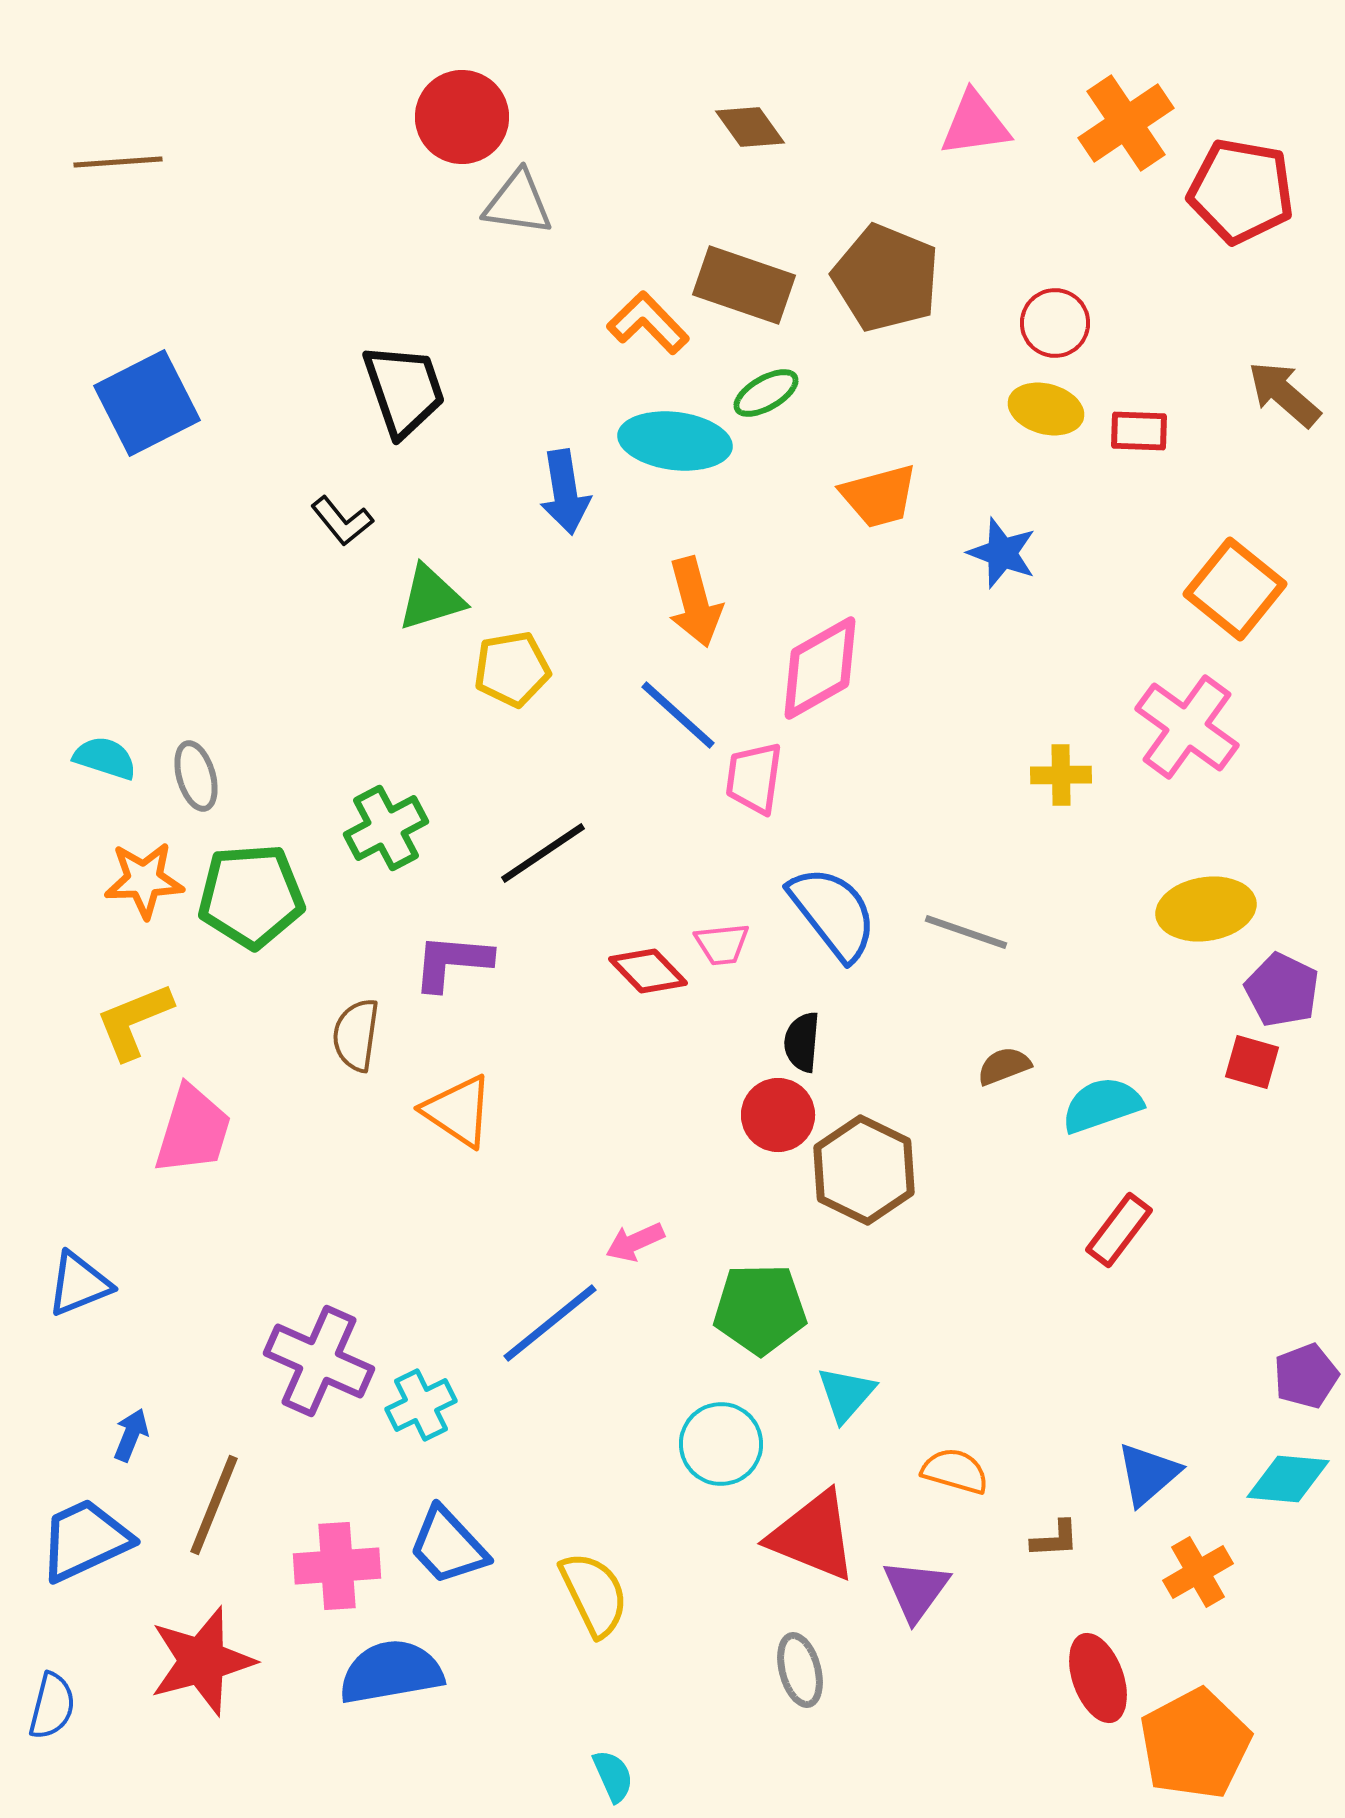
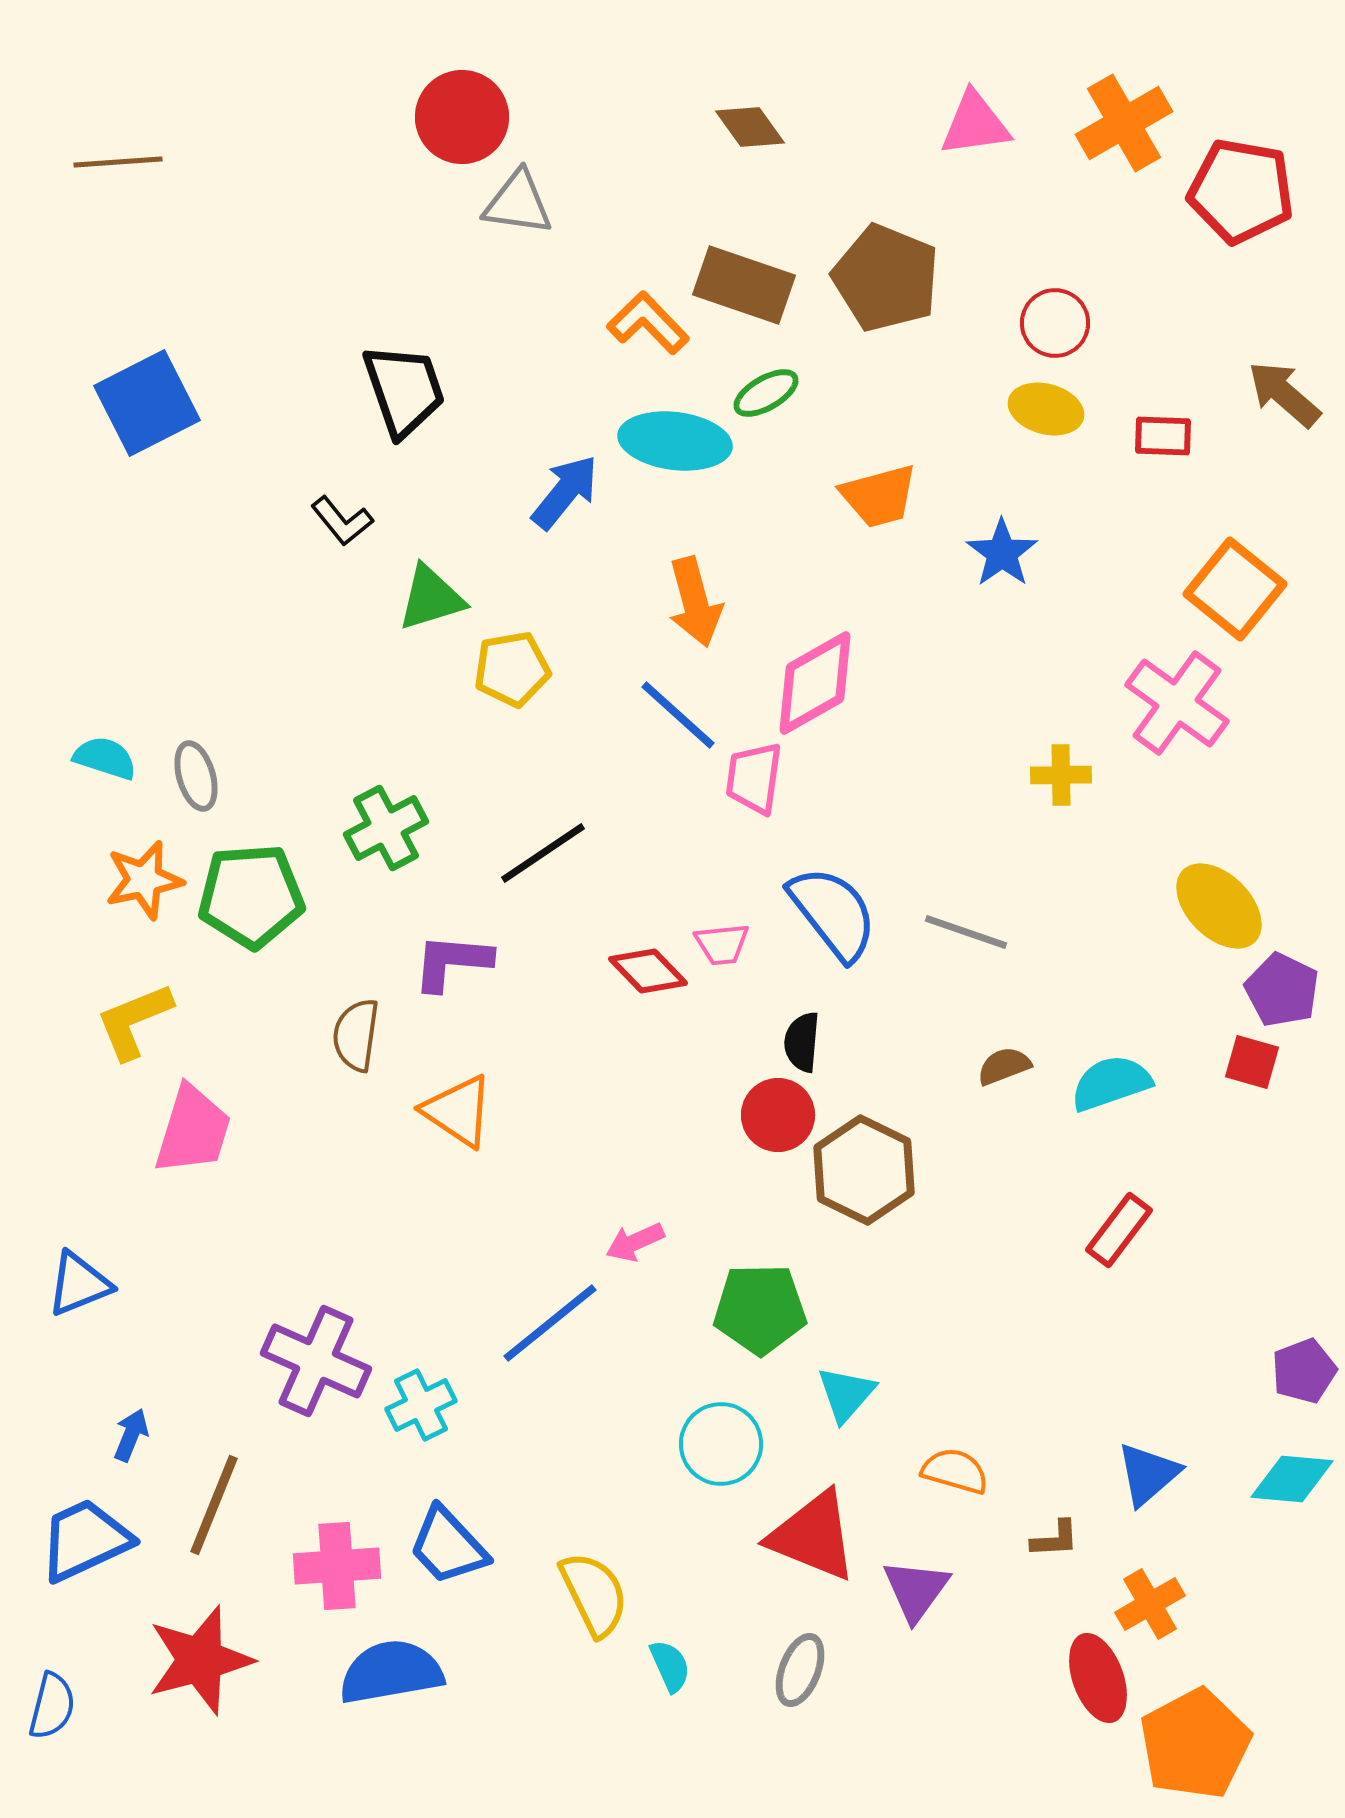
orange cross at (1126, 123): moved 2 px left; rotated 4 degrees clockwise
red rectangle at (1139, 431): moved 24 px right, 5 px down
blue arrow at (565, 492): rotated 132 degrees counterclockwise
blue star at (1002, 553): rotated 16 degrees clockwise
pink diamond at (820, 668): moved 5 px left, 15 px down
pink cross at (1187, 727): moved 10 px left, 24 px up
orange star at (144, 880): rotated 10 degrees counterclockwise
yellow ellipse at (1206, 909): moved 13 px right, 3 px up; rotated 54 degrees clockwise
cyan semicircle at (1102, 1105): moved 9 px right, 22 px up
purple cross at (319, 1361): moved 3 px left
purple pentagon at (1306, 1376): moved 2 px left, 5 px up
cyan diamond at (1288, 1479): moved 4 px right
orange cross at (1198, 1572): moved 48 px left, 32 px down
red star at (202, 1661): moved 2 px left, 1 px up
gray ellipse at (800, 1670): rotated 36 degrees clockwise
cyan semicircle at (613, 1776): moved 57 px right, 110 px up
